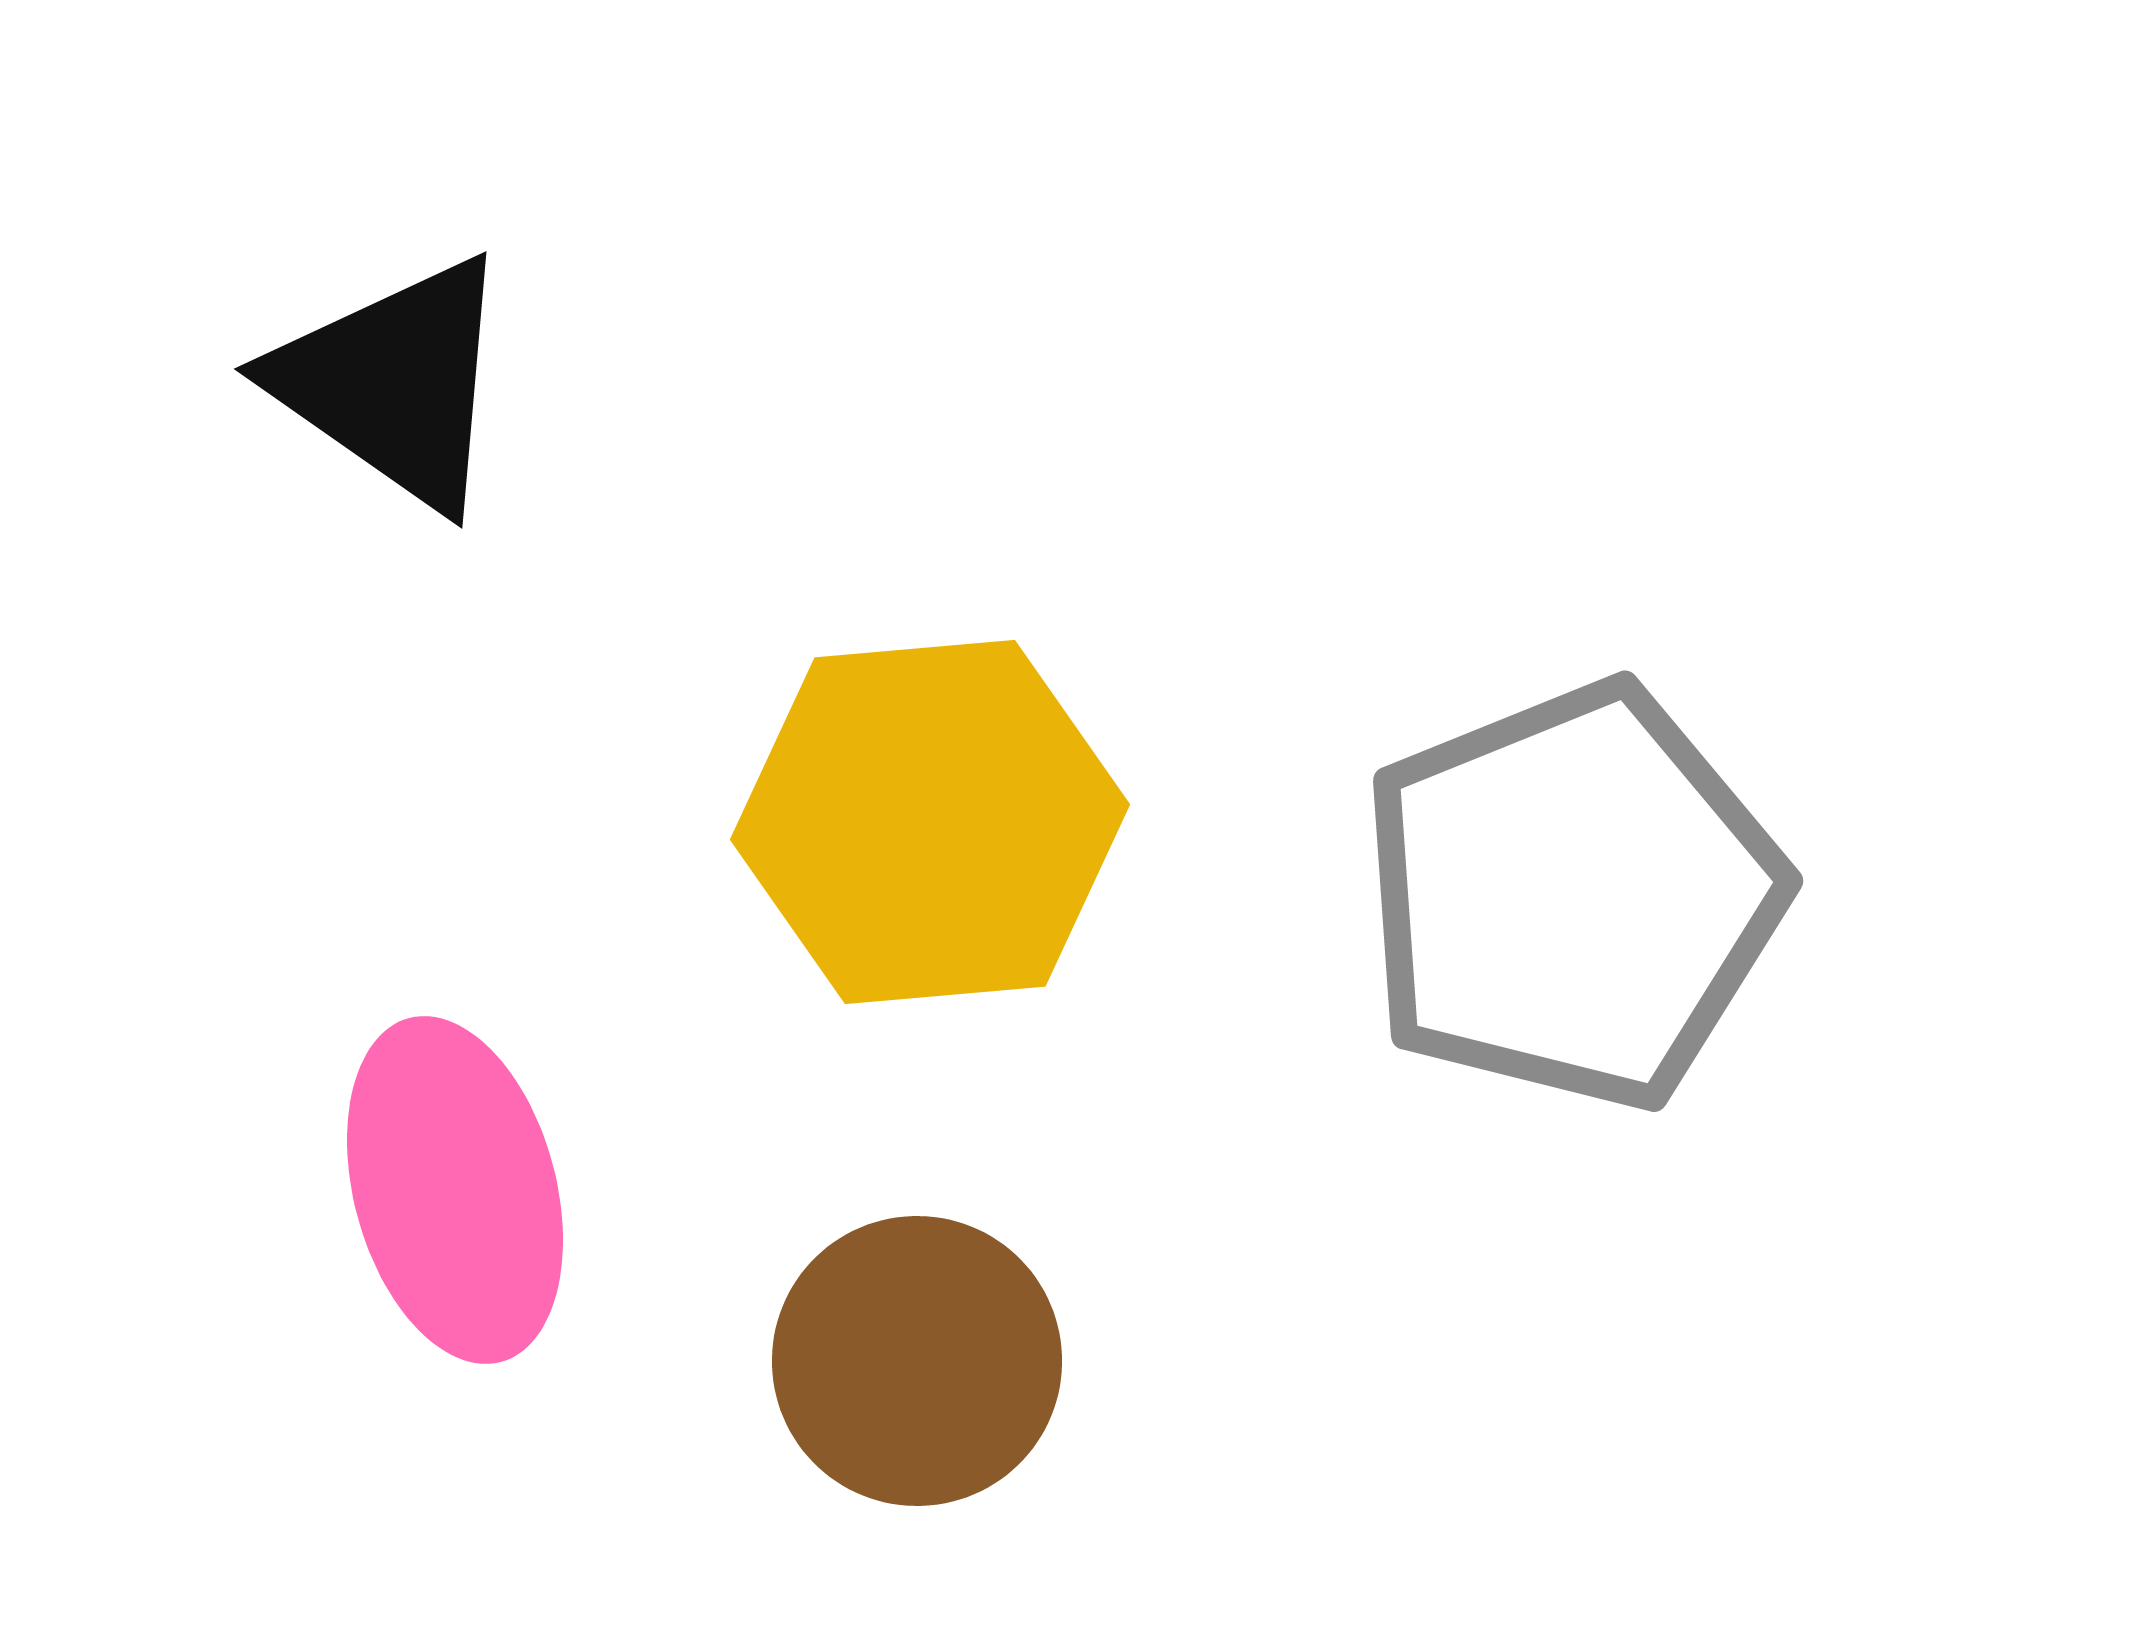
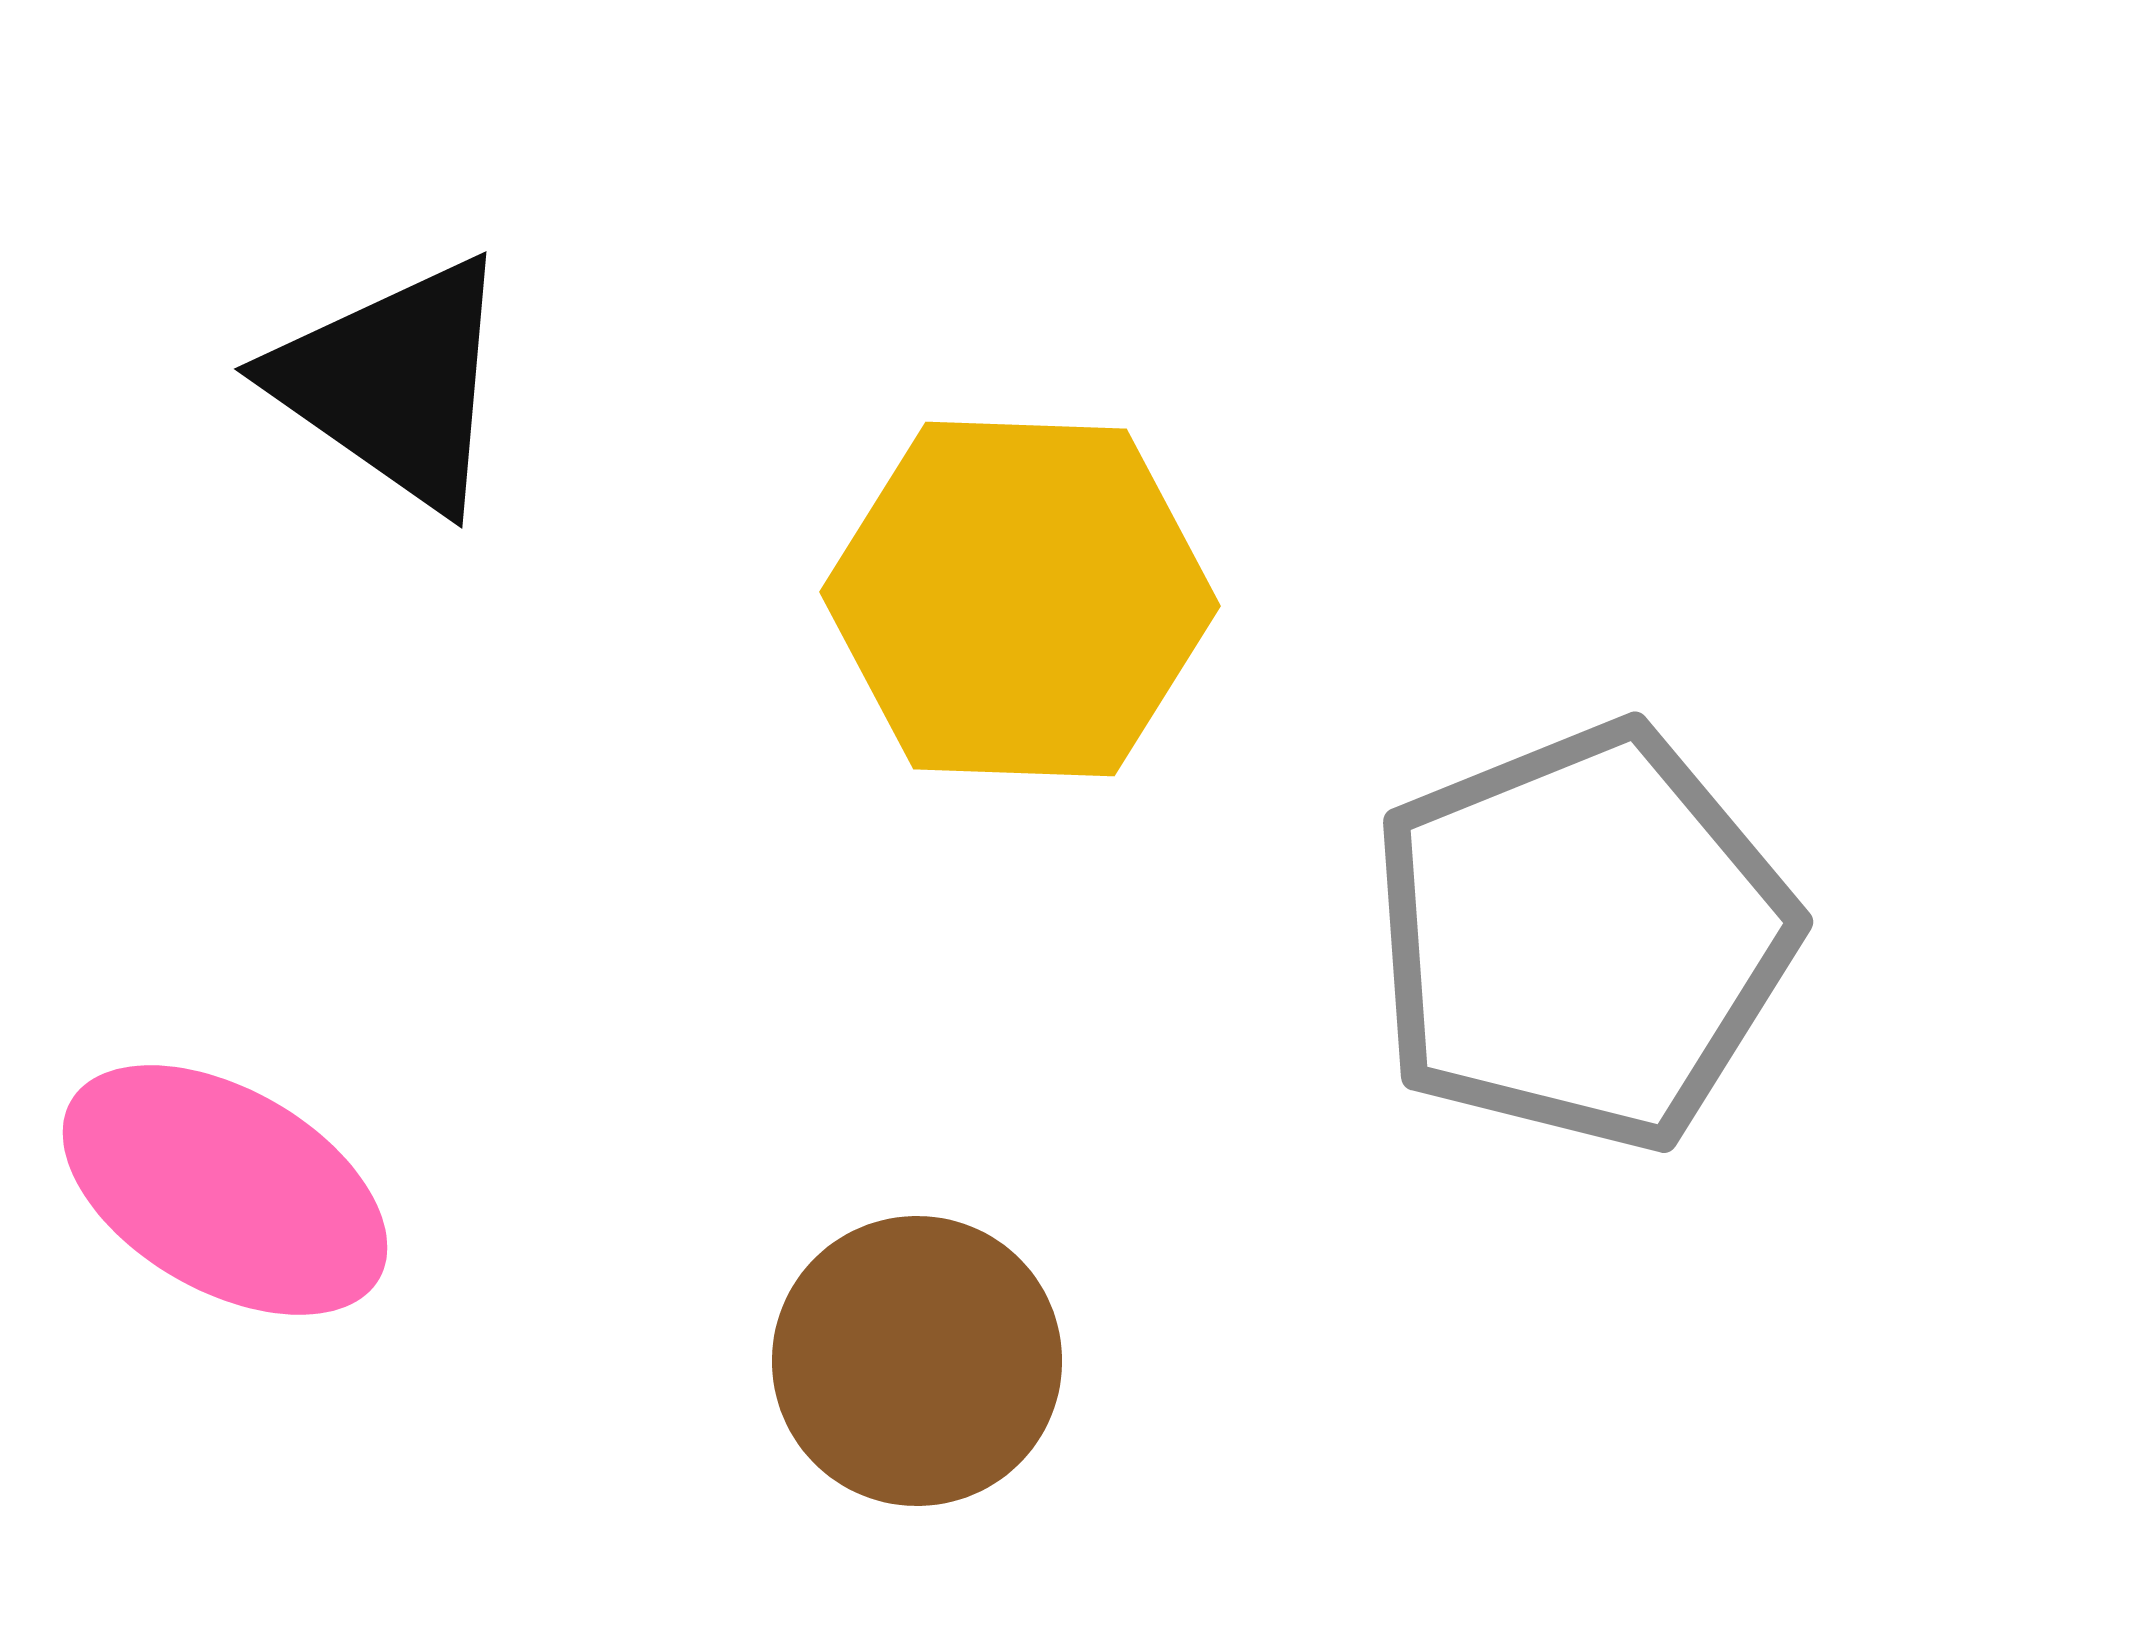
yellow hexagon: moved 90 px right, 223 px up; rotated 7 degrees clockwise
gray pentagon: moved 10 px right, 41 px down
pink ellipse: moved 230 px left; rotated 45 degrees counterclockwise
